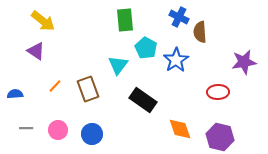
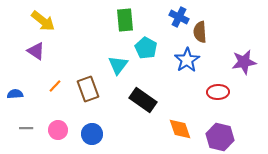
blue star: moved 11 px right
